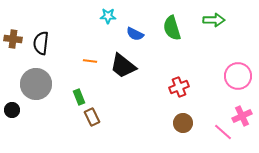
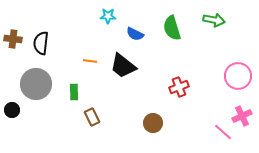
green arrow: rotated 10 degrees clockwise
green rectangle: moved 5 px left, 5 px up; rotated 21 degrees clockwise
brown circle: moved 30 px left
